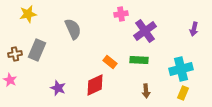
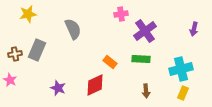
green rectangle: moved 2 px right, 1 px up
